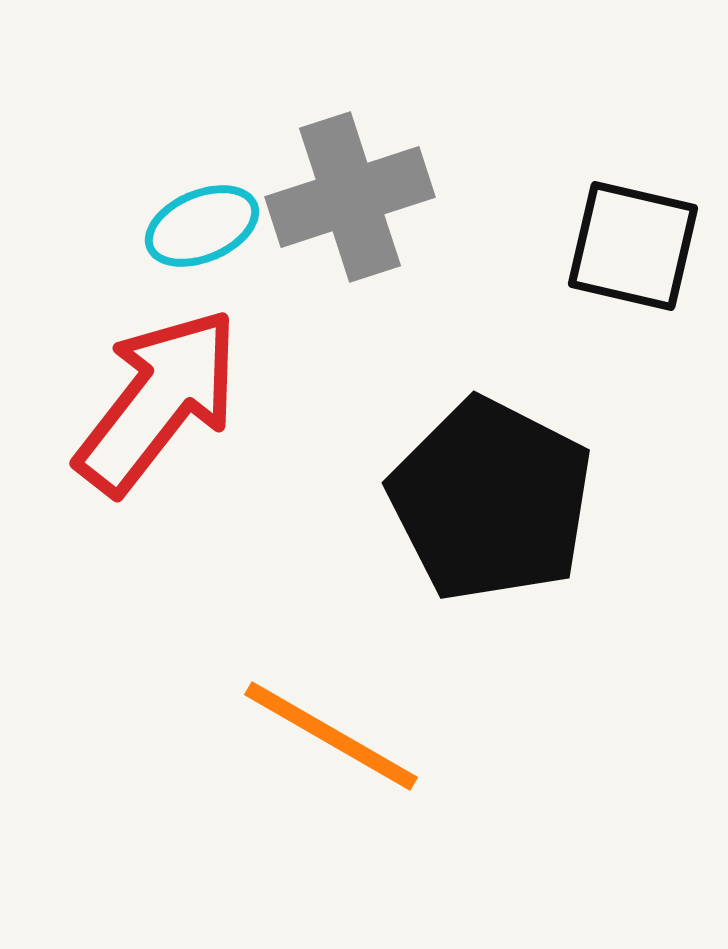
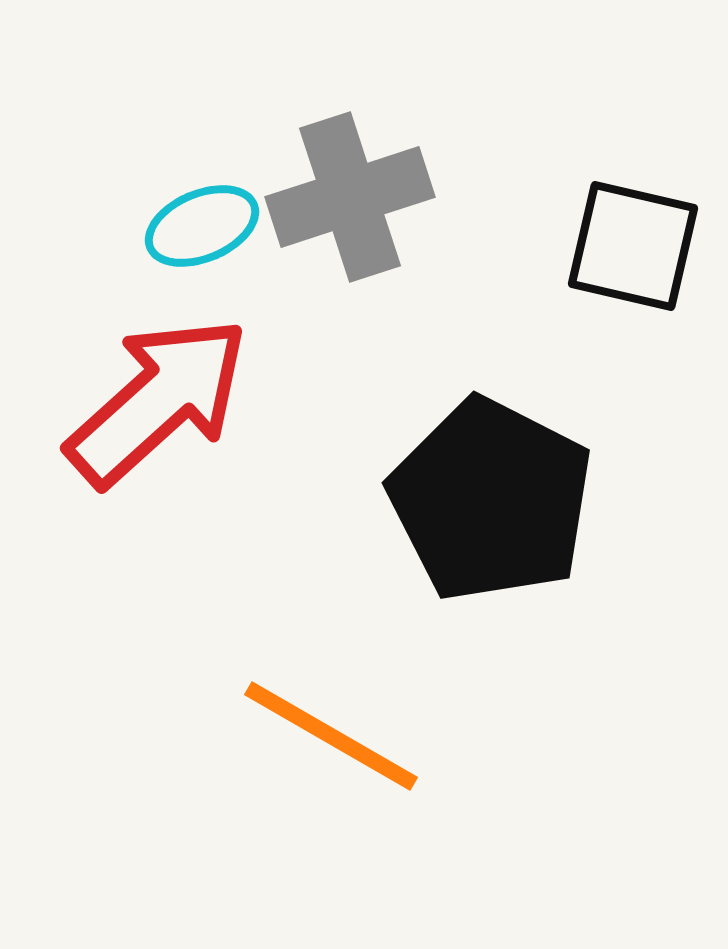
red arrow: rotated 10 degrees clockwise
